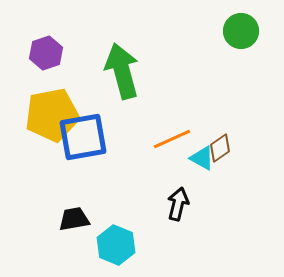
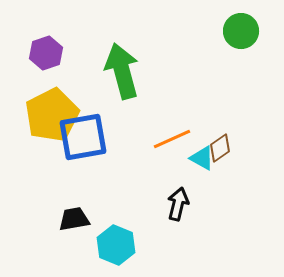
yellow pentagon: rotated 16 degrees counterclockwise
